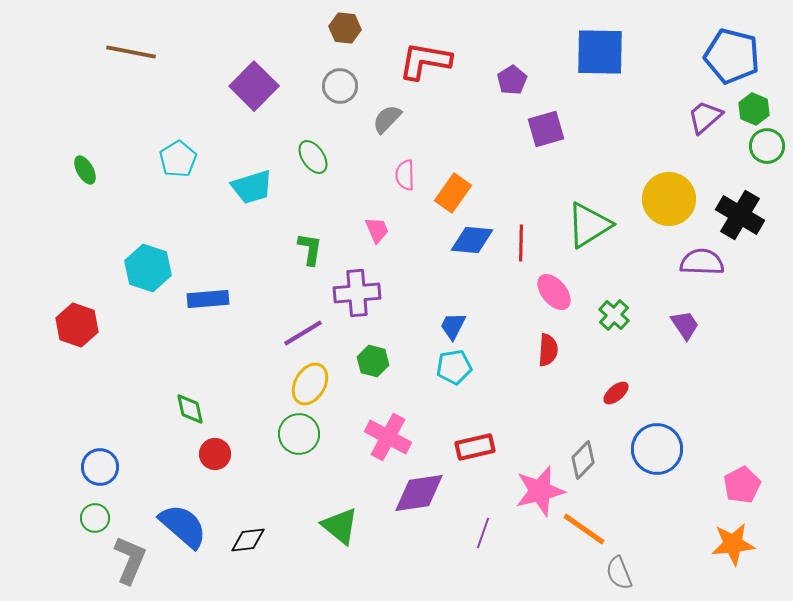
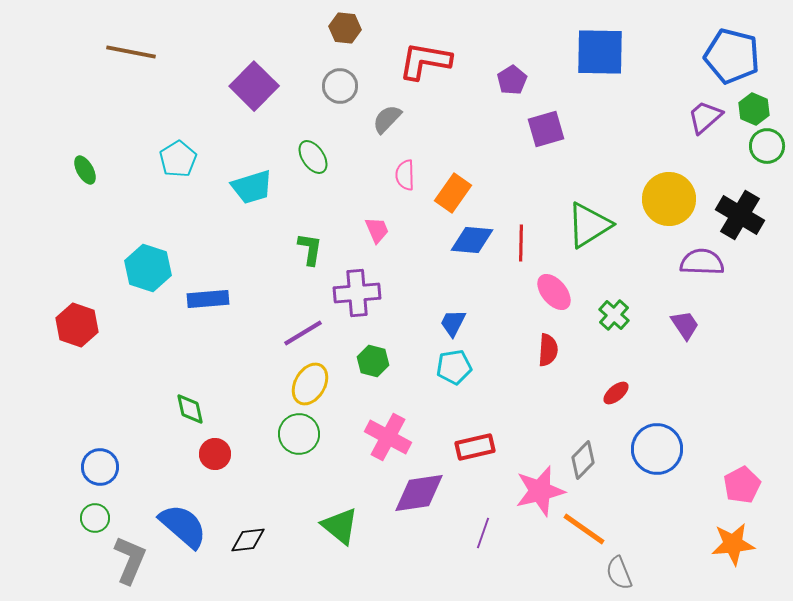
blue trapezoid at (453, 326): moved 3 px up
